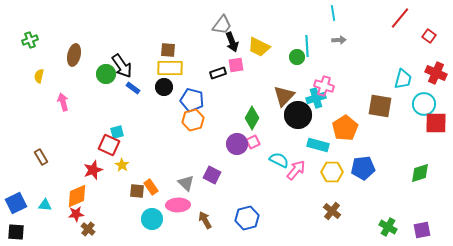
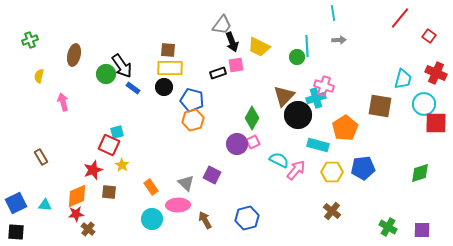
brown square at (137, 191): moved 28 px left, 1 px down
purple square at (422, 230): rotated 12 degrees clockwise
